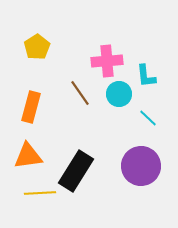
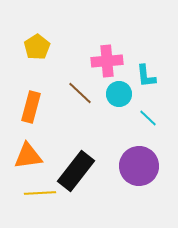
brown line: rotated 12 degrees counterclockwise
purple circle: moved 2 px left
black rectangle: rotated 6 degrees clockwise
